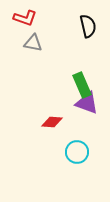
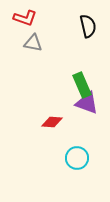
cyan circle: moved 6 px down
